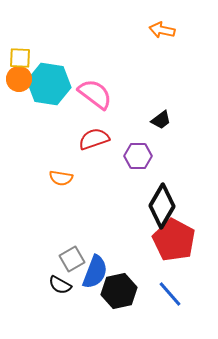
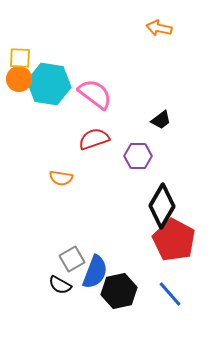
orange arrow: moved 3 px left, 2 px up
